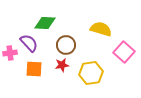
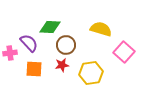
green diamond: moved 5 px right, 4 px down
